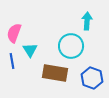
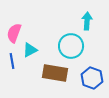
cyan triangle: rotated 35 degrees clockwise
